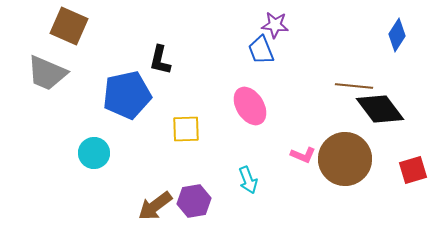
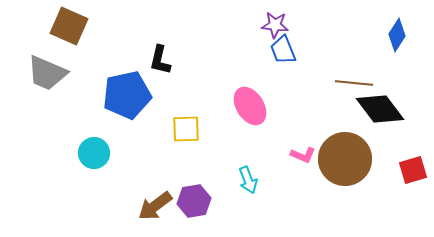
blue trapezoid: moved 22 px right
brown line: moved 3 px up
